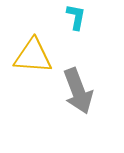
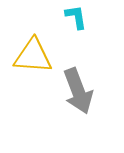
cyan L-shape: rotated 20 degrees counterclockwise
